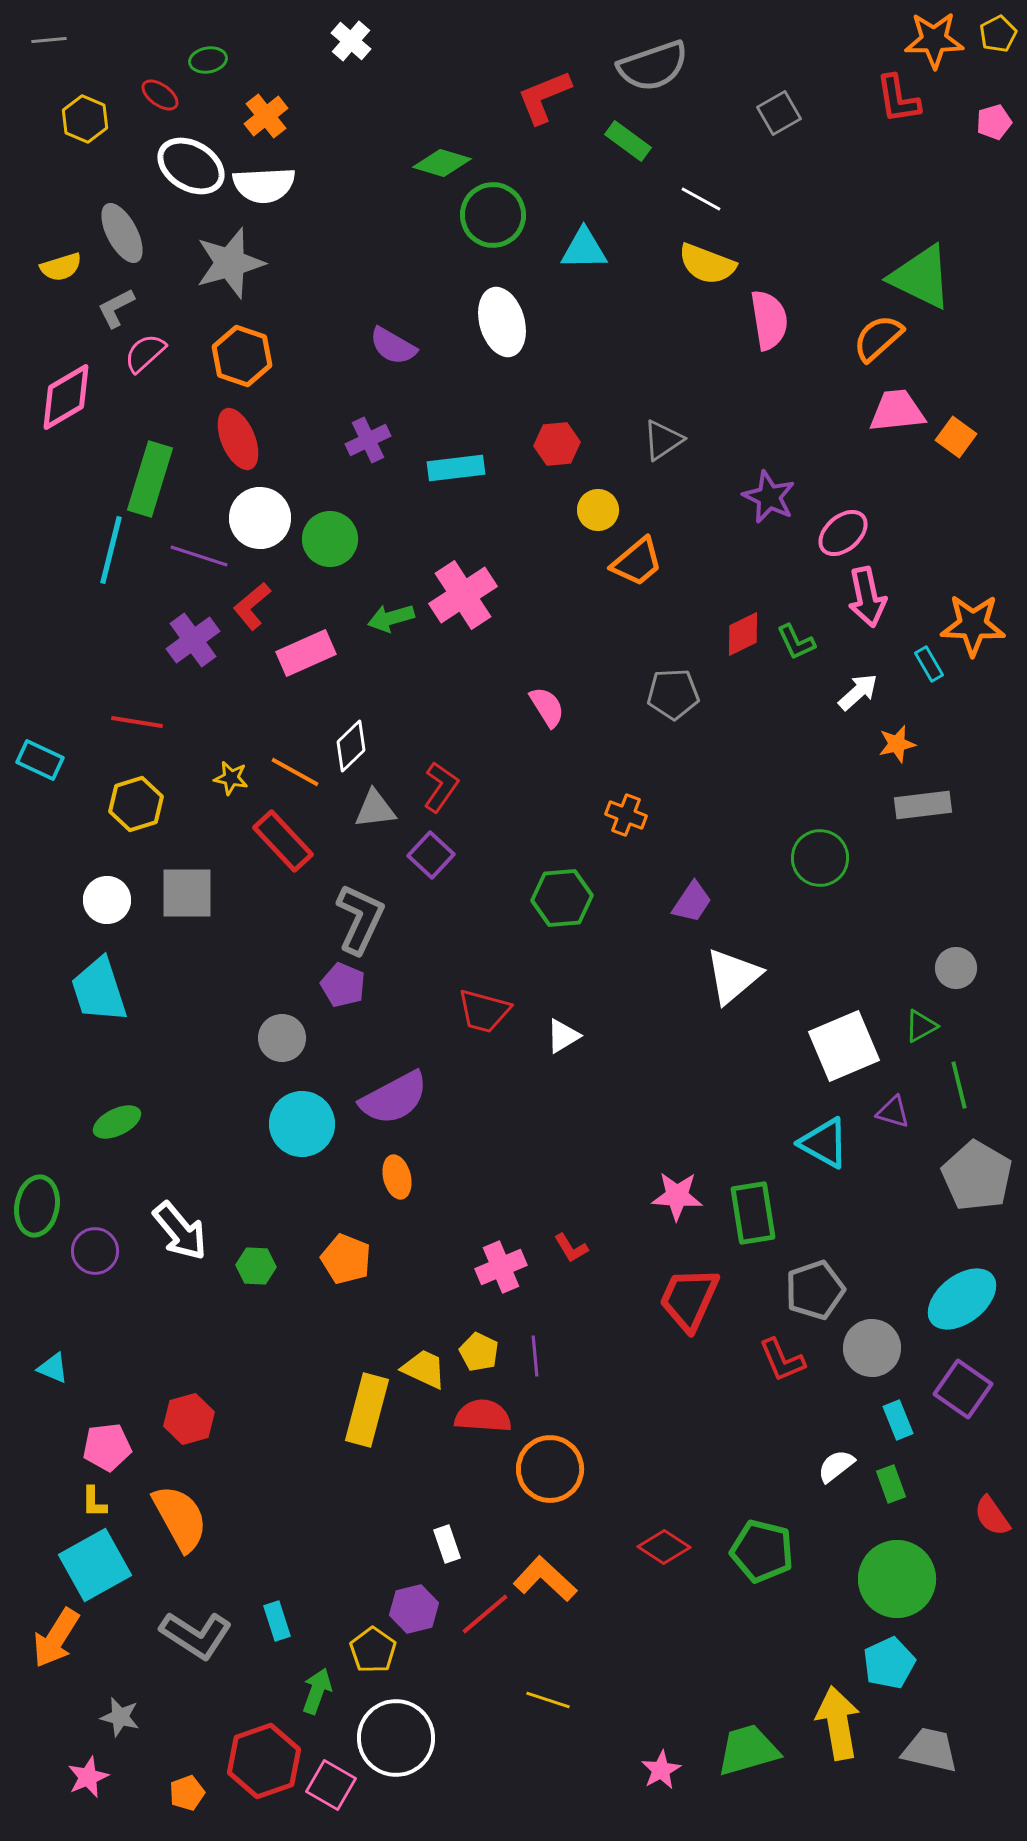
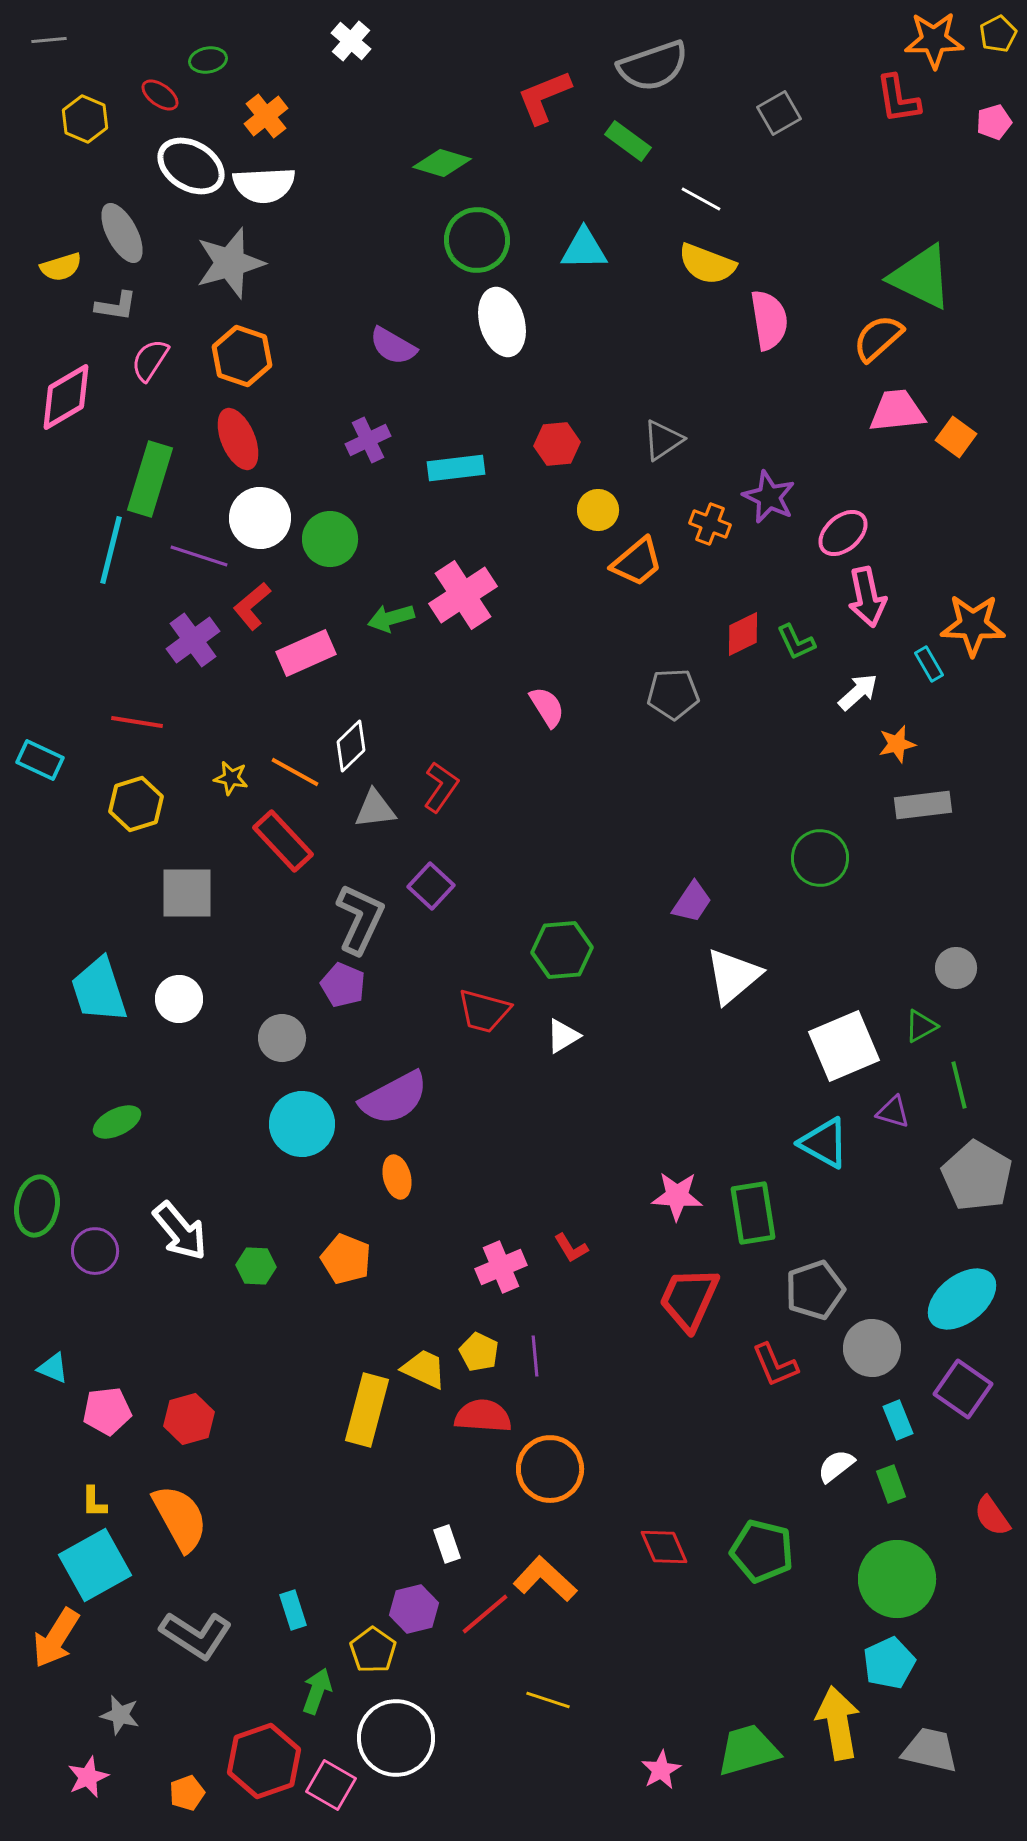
green circle at (493, 215): moved 16 px left, 25 px down
gray L-shape at (116, 308): moved 2 px up; rotated 144 degrees counterclockwise
pink semicircle at (145, 353): moved 5 px right, 7 px down; rotated 15 degrees counterclockwise
orange cross at (626, 815): moved 84 px right, 291 px up
purple square at (431, 855): moved 31 px down
green hexagon at (562, 898): moved 52 px down
white circle at (107, 900): moved 72 px right, 99 px down
red L-shape at (782, 1360): moved 7 px left, 5 px down
pink pentagon at (107, 1447): moved 36 px up
red diamond at (664, 1547): rotated 33 degrees clockwise
cyan rectangle at (277, 1621): moved 16 px right, 11 px up
gray star at (120, 1717): moved 2 px up
